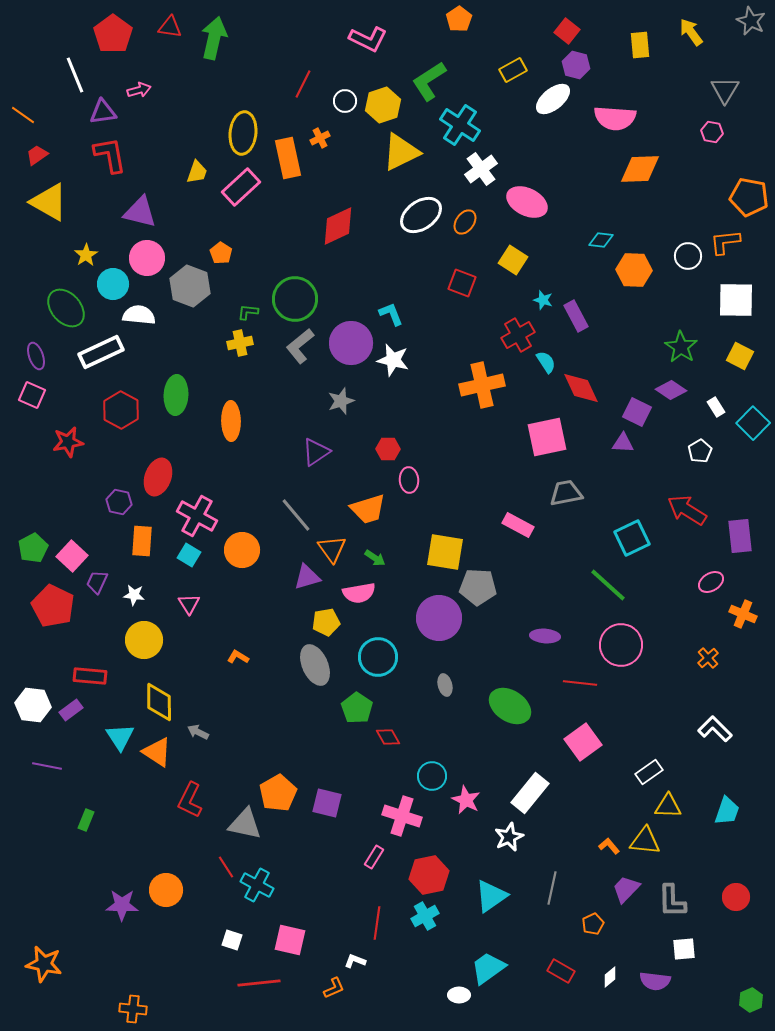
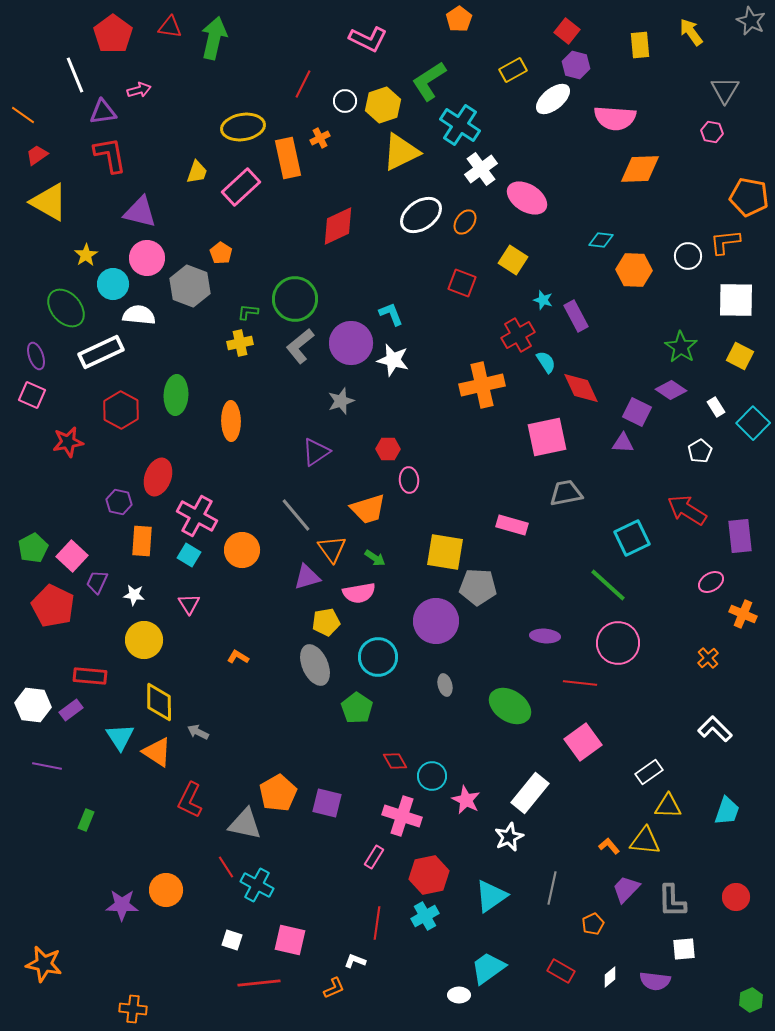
yellow ellipse at (243, 133): moved 6 px up; rotated 75 degrees clockwise
pink ellipse at (527, 202): moved 4 px up; rotated 6 degrees clockwise
pink rectangle at (518, 525): moved 6 px left; rotated 12 degrees counterclockwise
purple circle at (439, 618): moved 3 px left, 3 px down
pink circle at (621, 645): moved 3 px left, 2 px up
red diamond at (388, 737): moved 7 px right, 24 px down
